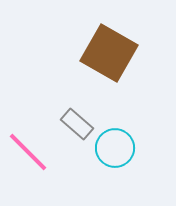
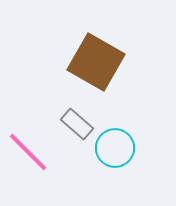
brown square: moved 13 px left, 9 px down
